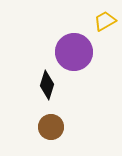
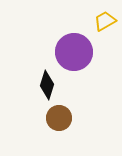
brown circle: moved 8 px right, 9 px up
